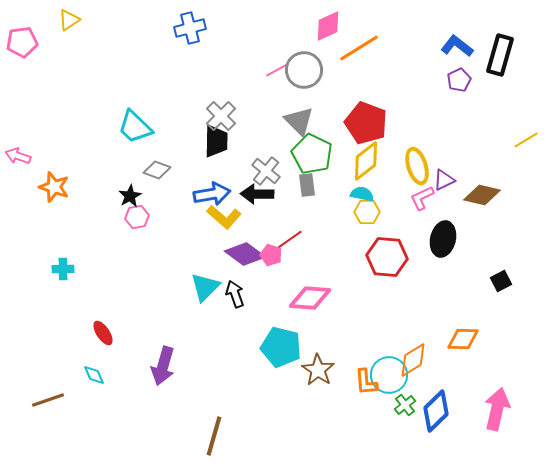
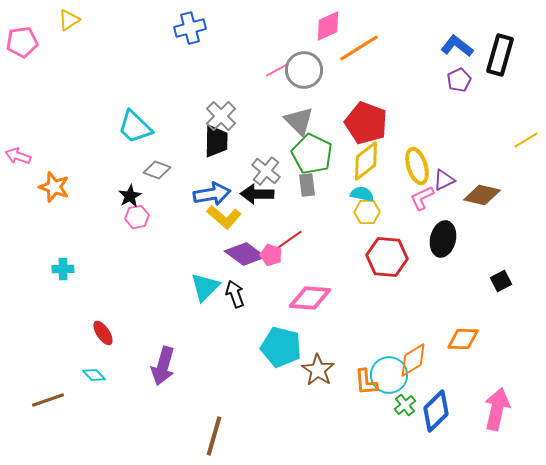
cyan diamond at (94, 375): rotated 20 degrees counterclockwise
